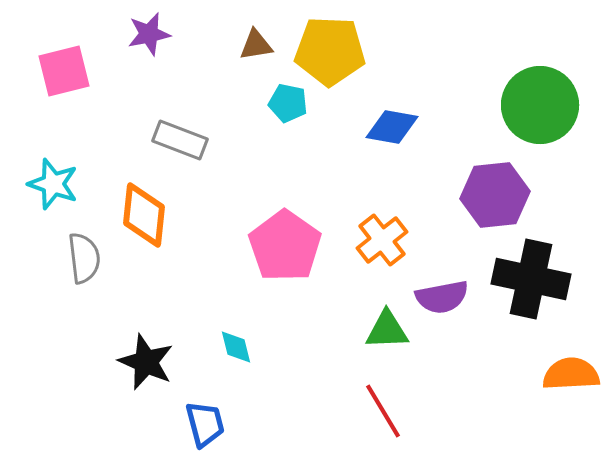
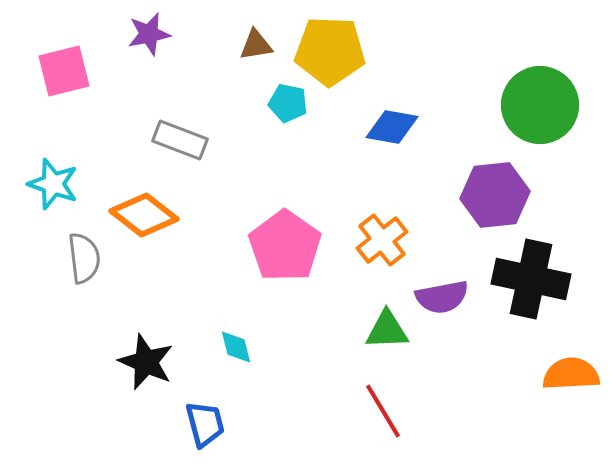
orange diamond: rotated 58 degrees counterclockwise
